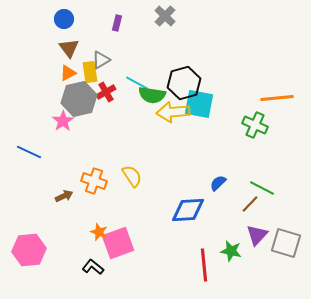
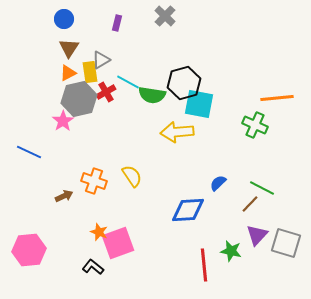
brown triangle: rotated 10 degrees clockwise
cyan line: moved 9 px left, 1 px up
yellow arrow: moved 4 px right, 20 px down
